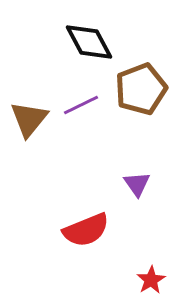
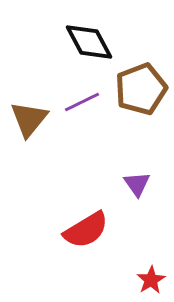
purple line: moved 1 px right, 3 px up
red semicircle: rotated 9 degrees counterclockwise
